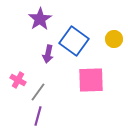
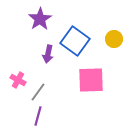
blue square: moved 1 px right
